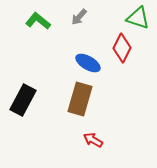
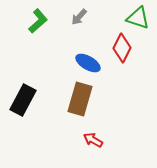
green L-shape: rotated 100 degrees clockwise
